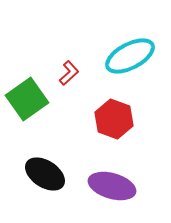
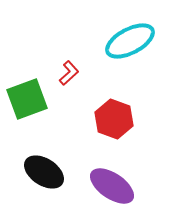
cyan ellipse: moved 15 px up
green square: rotated 15 degrees clockwise
black ellipse: moved 1 px left, 2 px up
purple ellipse: rotated 18 degrees clockwise
